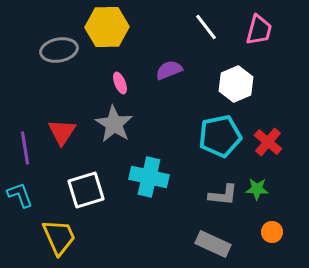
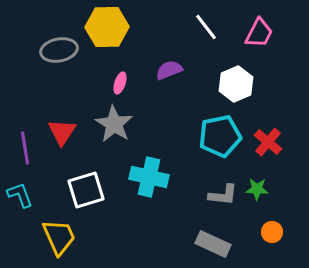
pink trapezoid: moved 3 px down; rotated 12 degrees clockwise
pink ellipse: rotated 40 degrees clockwise
